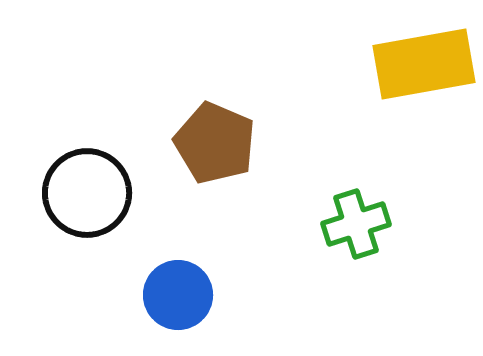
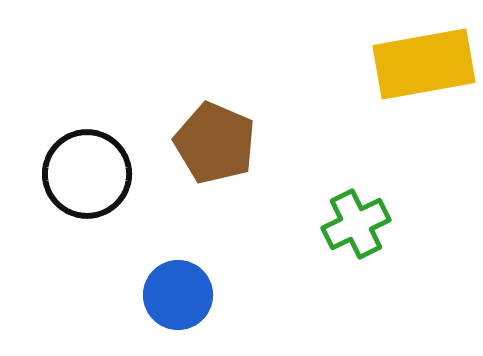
black circle: moved 19 px up
green cross: rotated 8 degrees counterclockwise
